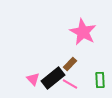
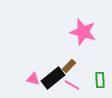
pink star: rotated 12 degrees counterclockwise
brown rectangle: moved 1 px left, 2 px down
pink triangle: rotated 32 degrees counterclockwise
pink line: moved 2 px right, 1 px down
